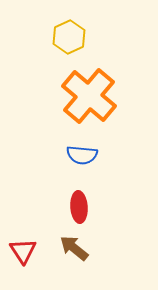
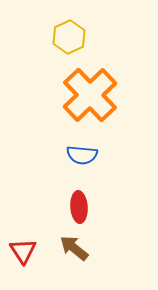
orange cross: moved 1 px right, 1 px up; rotated 6 degrees clockwise
